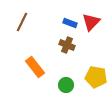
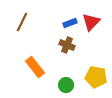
blue rectangle: rotated 40 degrees counterclockwise
